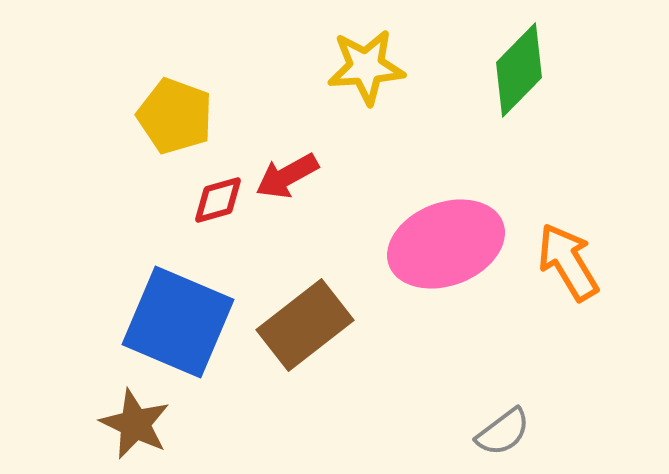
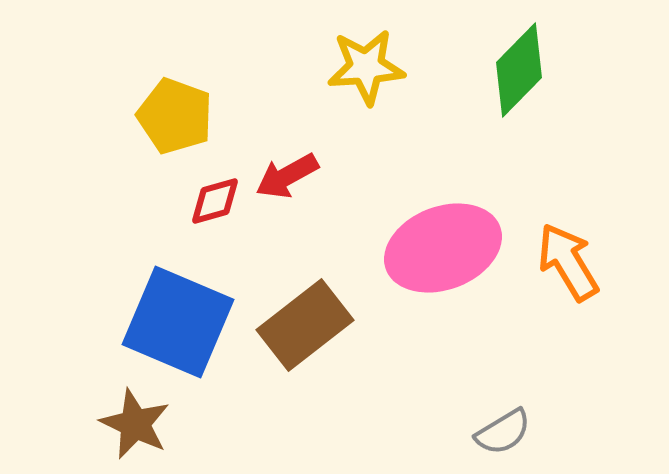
red diamond: moved 3 px left, 1 px down
pink ellipse: moved 3 px left, 4 px down
gray semicircle: rotated 6 degrees clockwise
